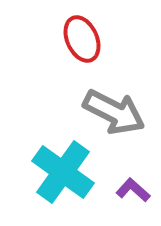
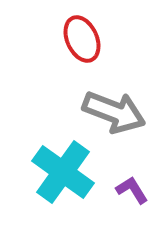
gray arrow: rotated 6 degrees counterclockwise
purple L-shape: moved 1 px left; rotated 16 degrees clockwise
